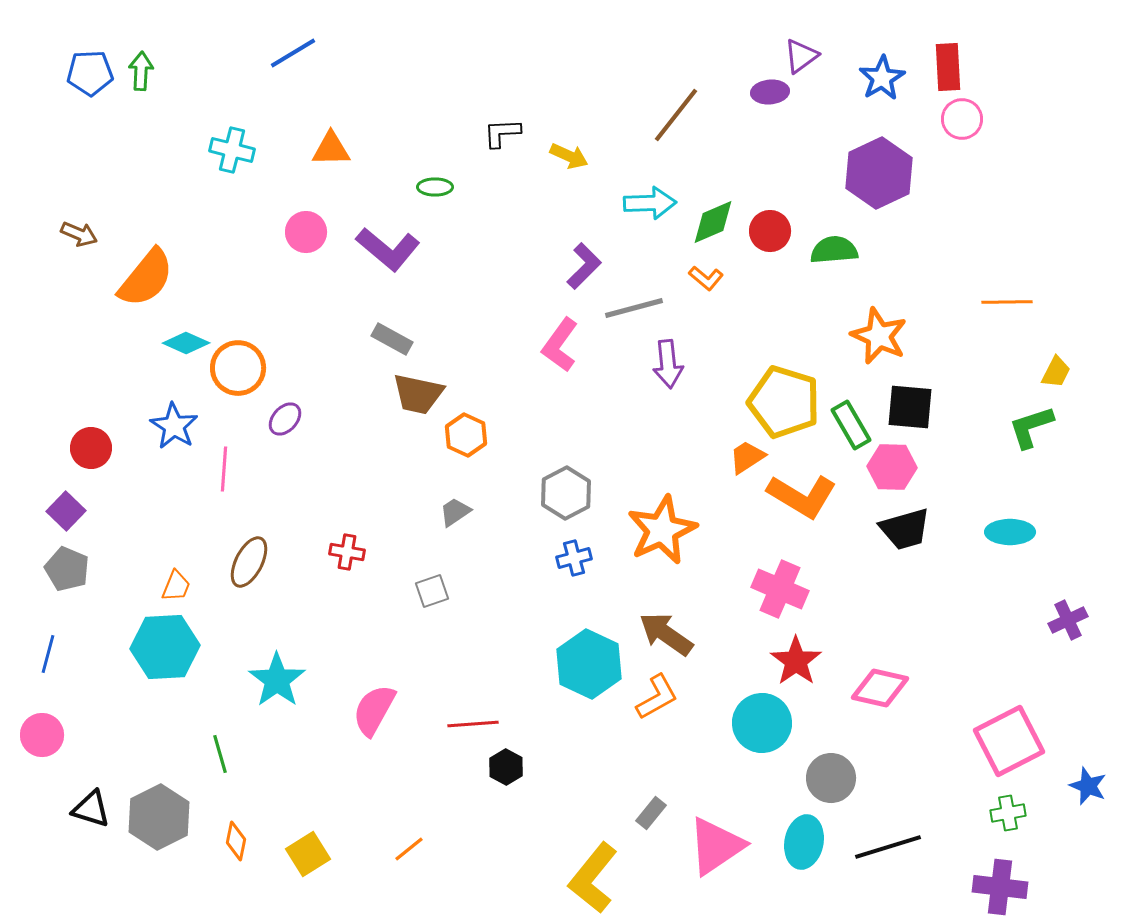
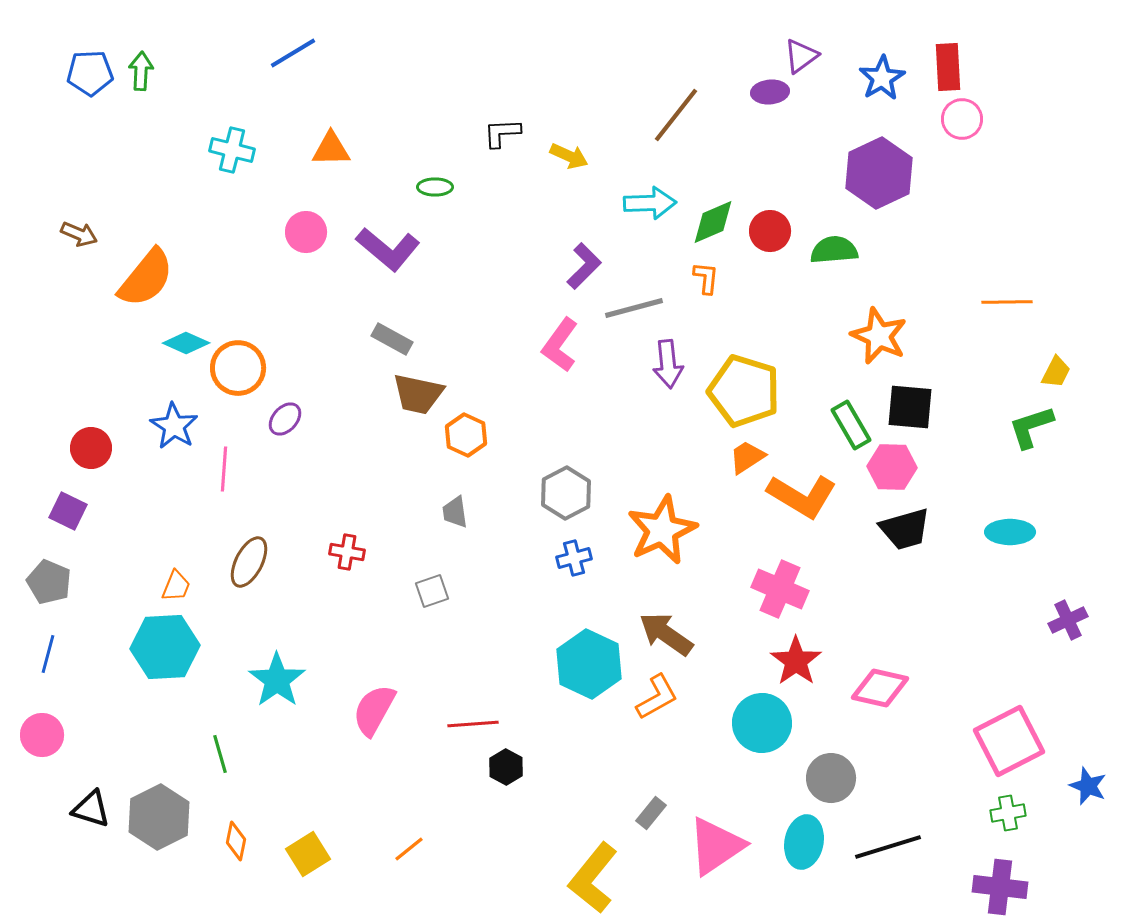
orange L-shape at (706, 278): rotated 124 degrees counterclockwise
yellow pentagon at (784, 402): moved 40 px left, 11 px up
purple square at (66, 511): moved 2 px right; rotated 18 degrees counterclockwise
gray trapezoid at (455, 512): rotated 64 degrees counterclockwise
gray pentagon at (67, 569): moved 18 px left, 13 px down
